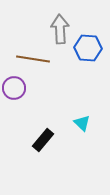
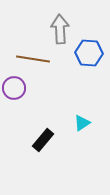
blue hexagon: moved 1 px right, 5 px down
cyan triangle: rotated 42 degrees clockwise
